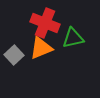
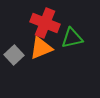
green triangle: moved 1 px left
